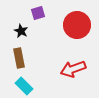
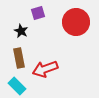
red circle: moved 1 px left, 3 px up
red arrow: moved 28 px left
cyan rectangle: moved 7 px left
